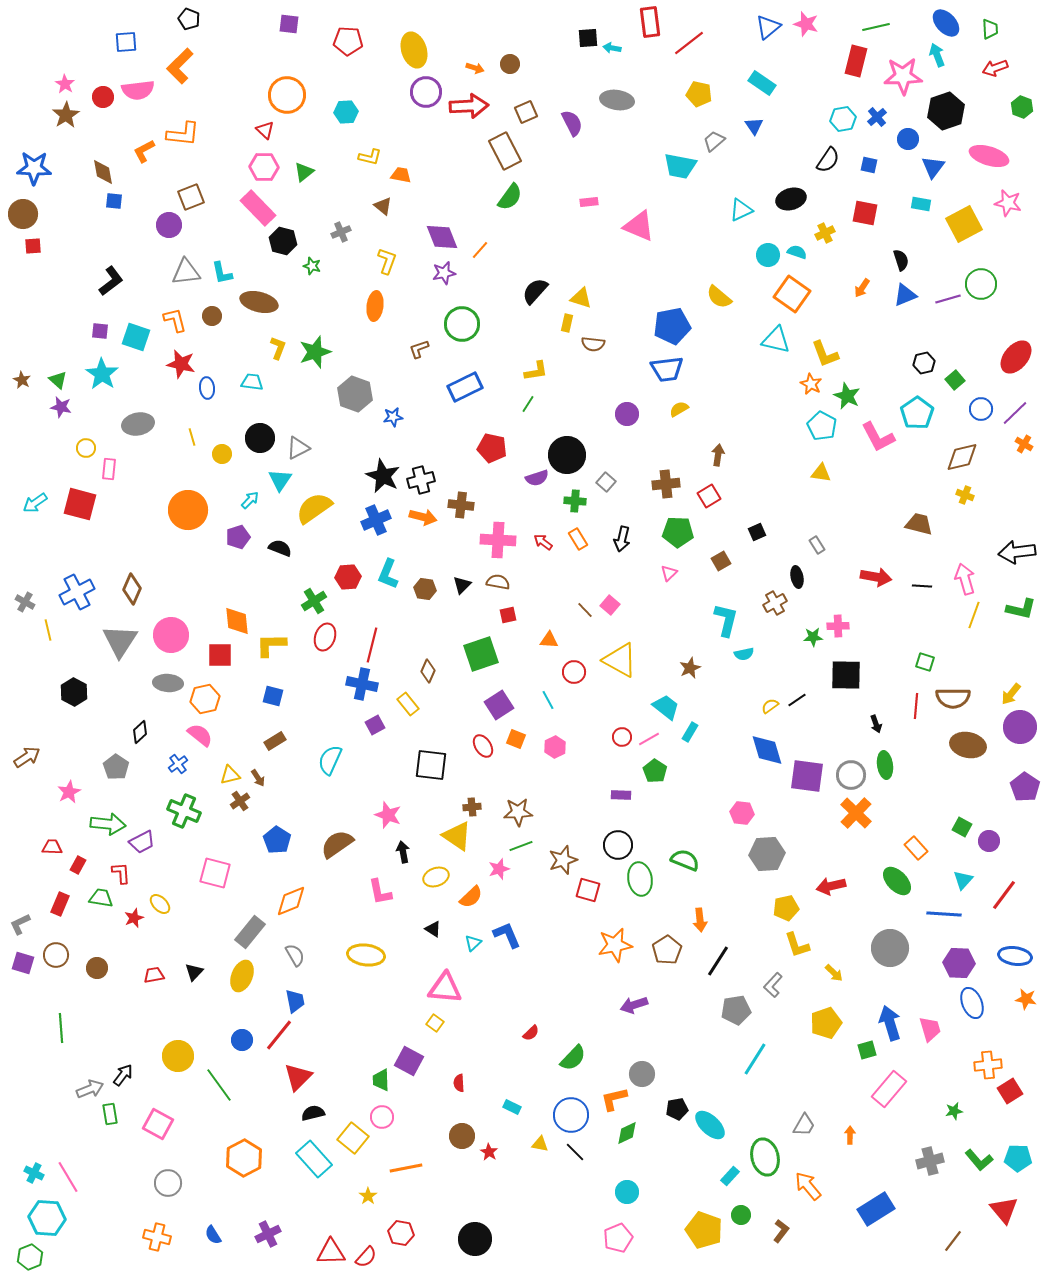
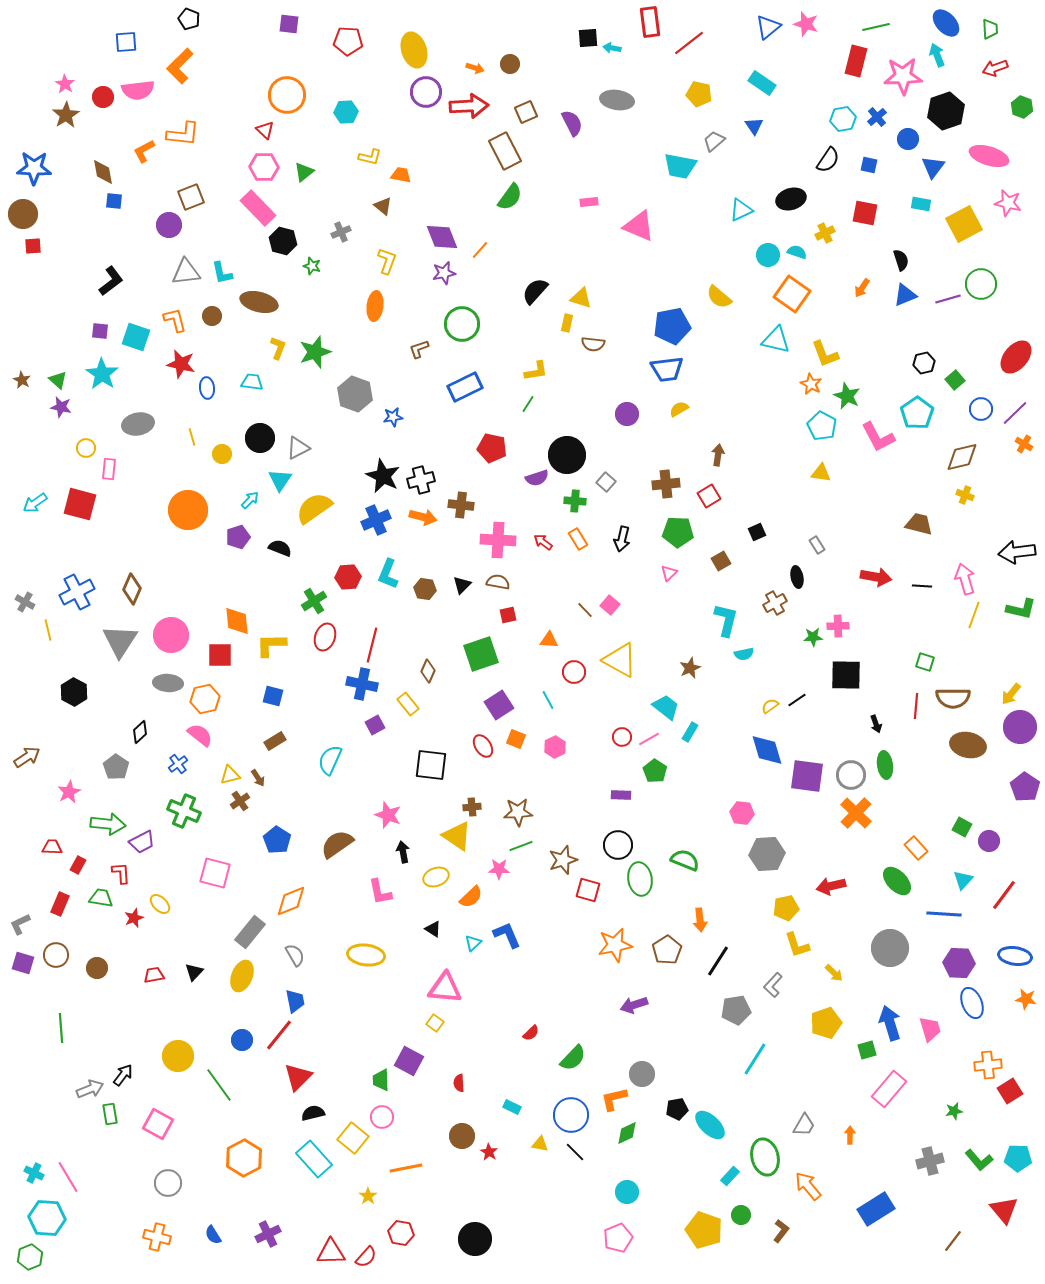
pink star at (499, 869): rotated 20 degrees clockwise
